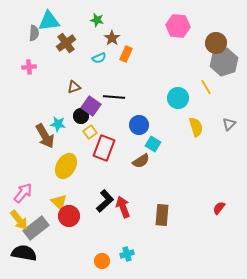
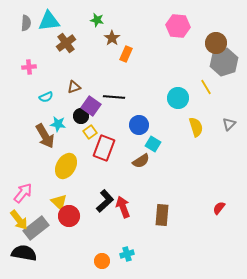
gray semicircle: moved 8 px left, 10 px up
cyan semicircle: moved 53 px left, 39 px down
